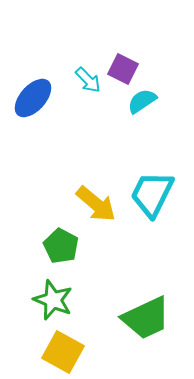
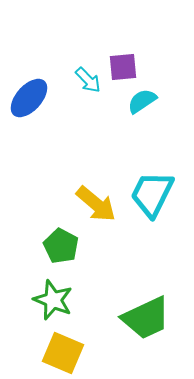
purple square: moved 2 px up; rotated 32 degrees counterclockwise
blue ellipse: moved 4 px left
yellow square: moved 1 px down; rotated 6 degrees counterclockwise
